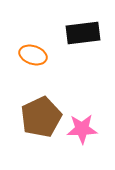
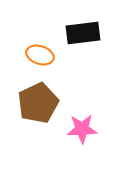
orange ellipse: moved 7 px right
brown pentagon: moved 3 px left, 14 px up
